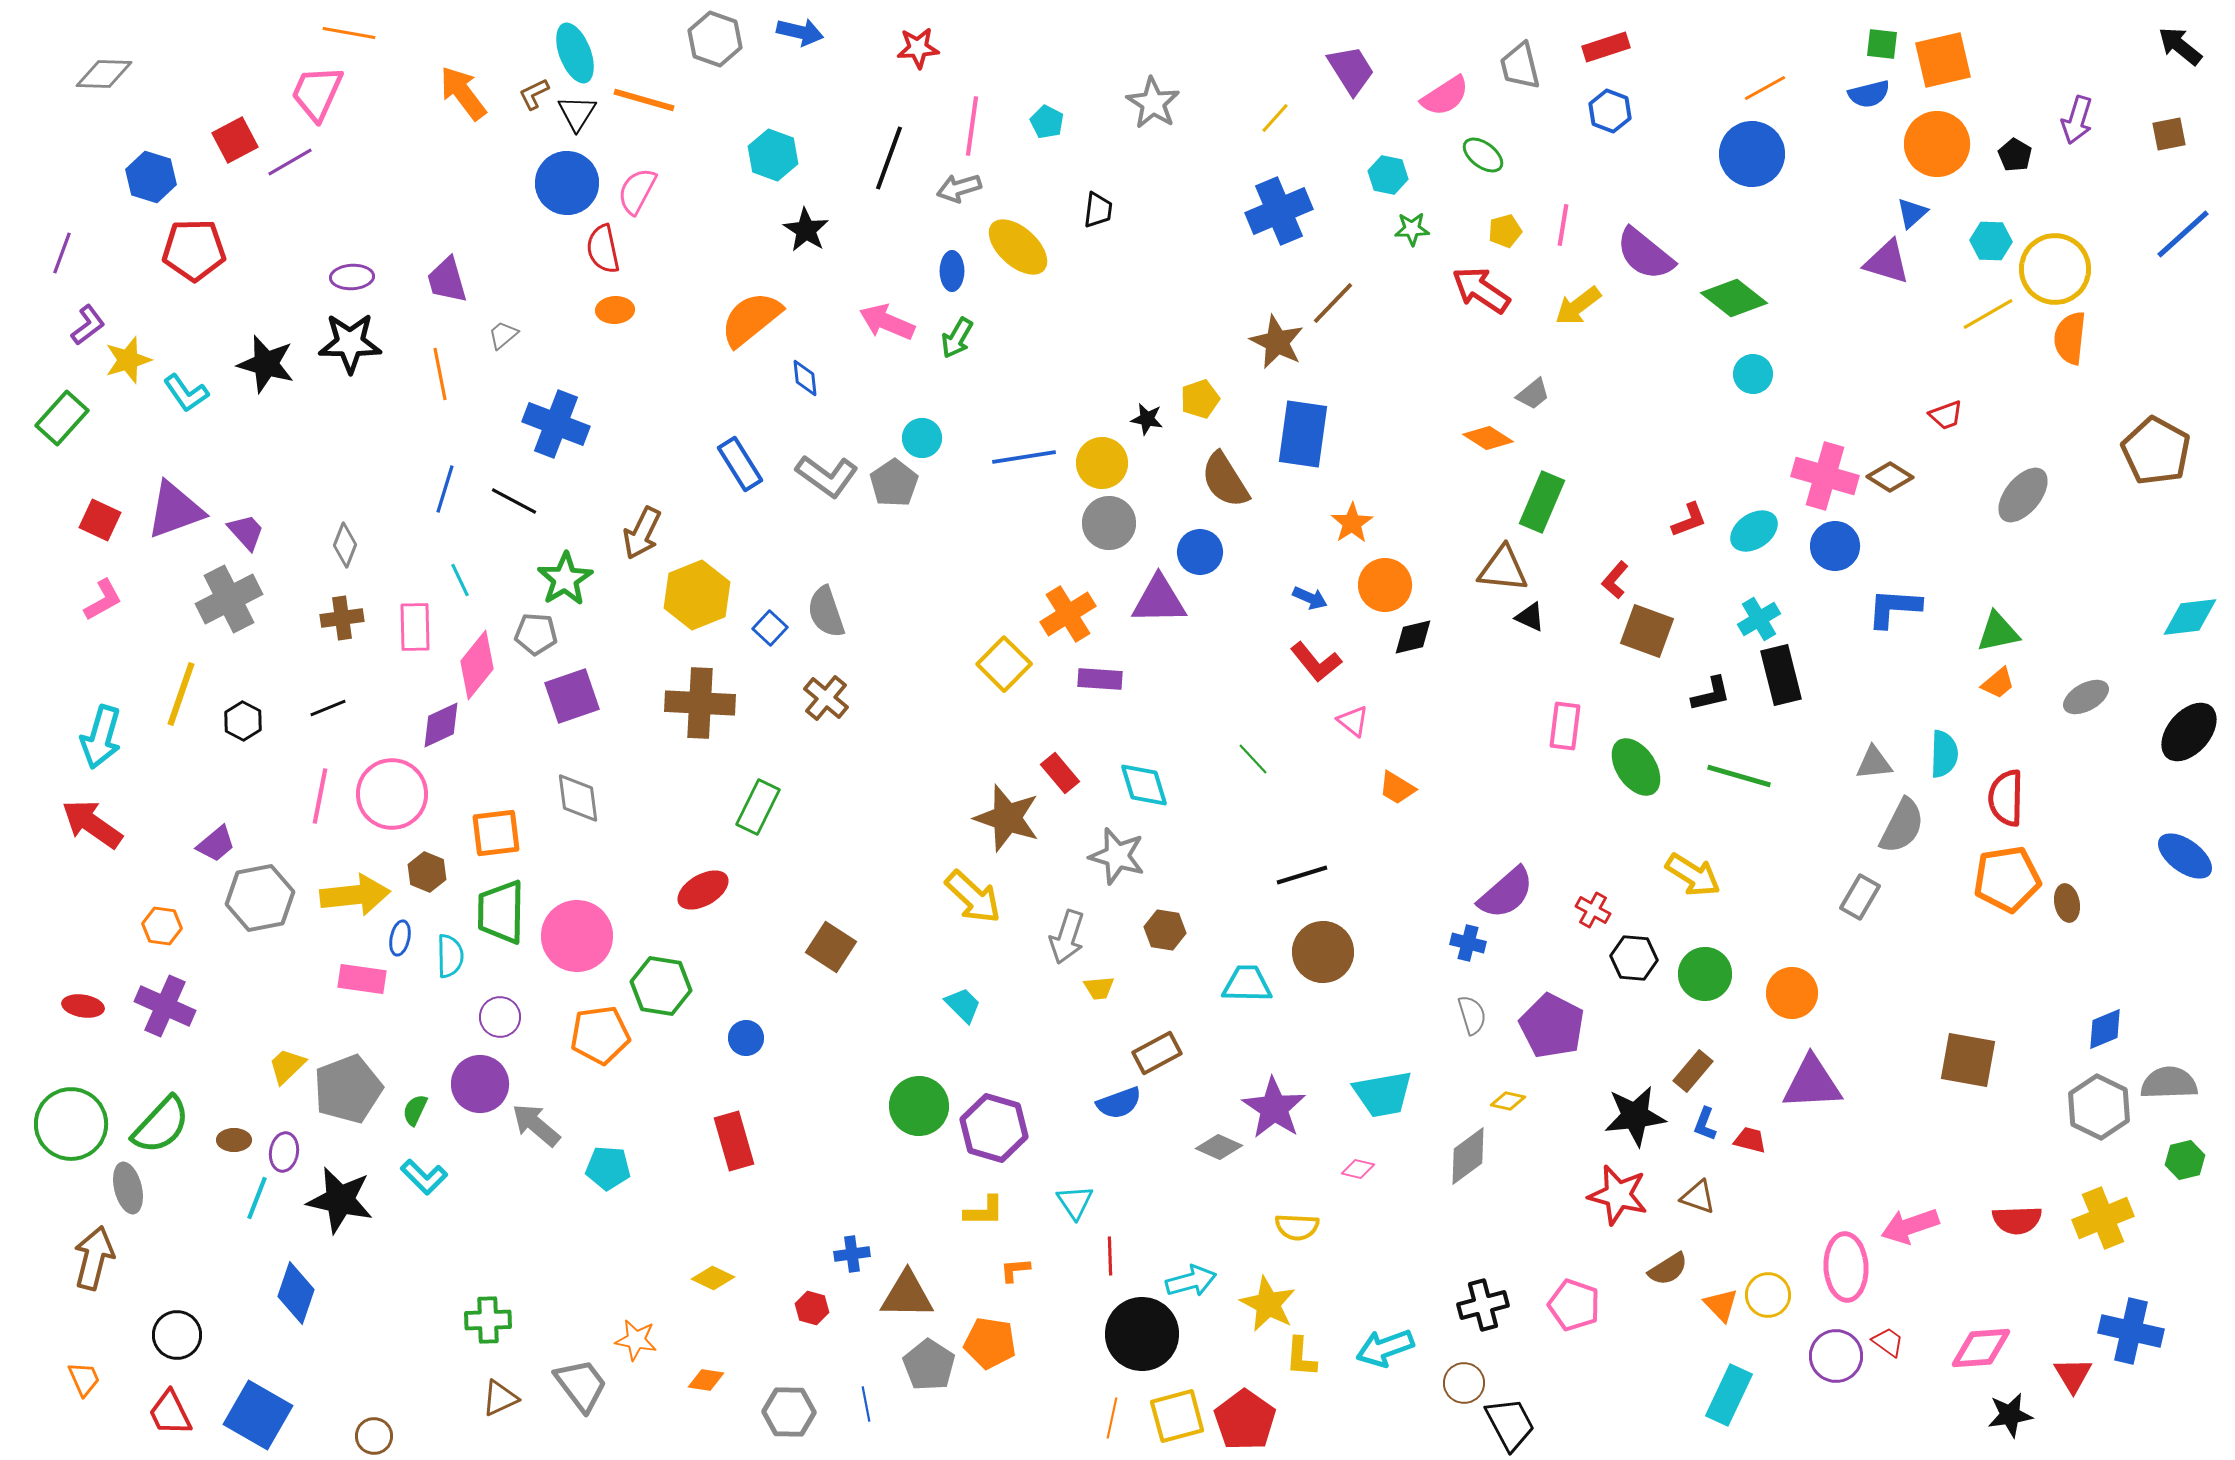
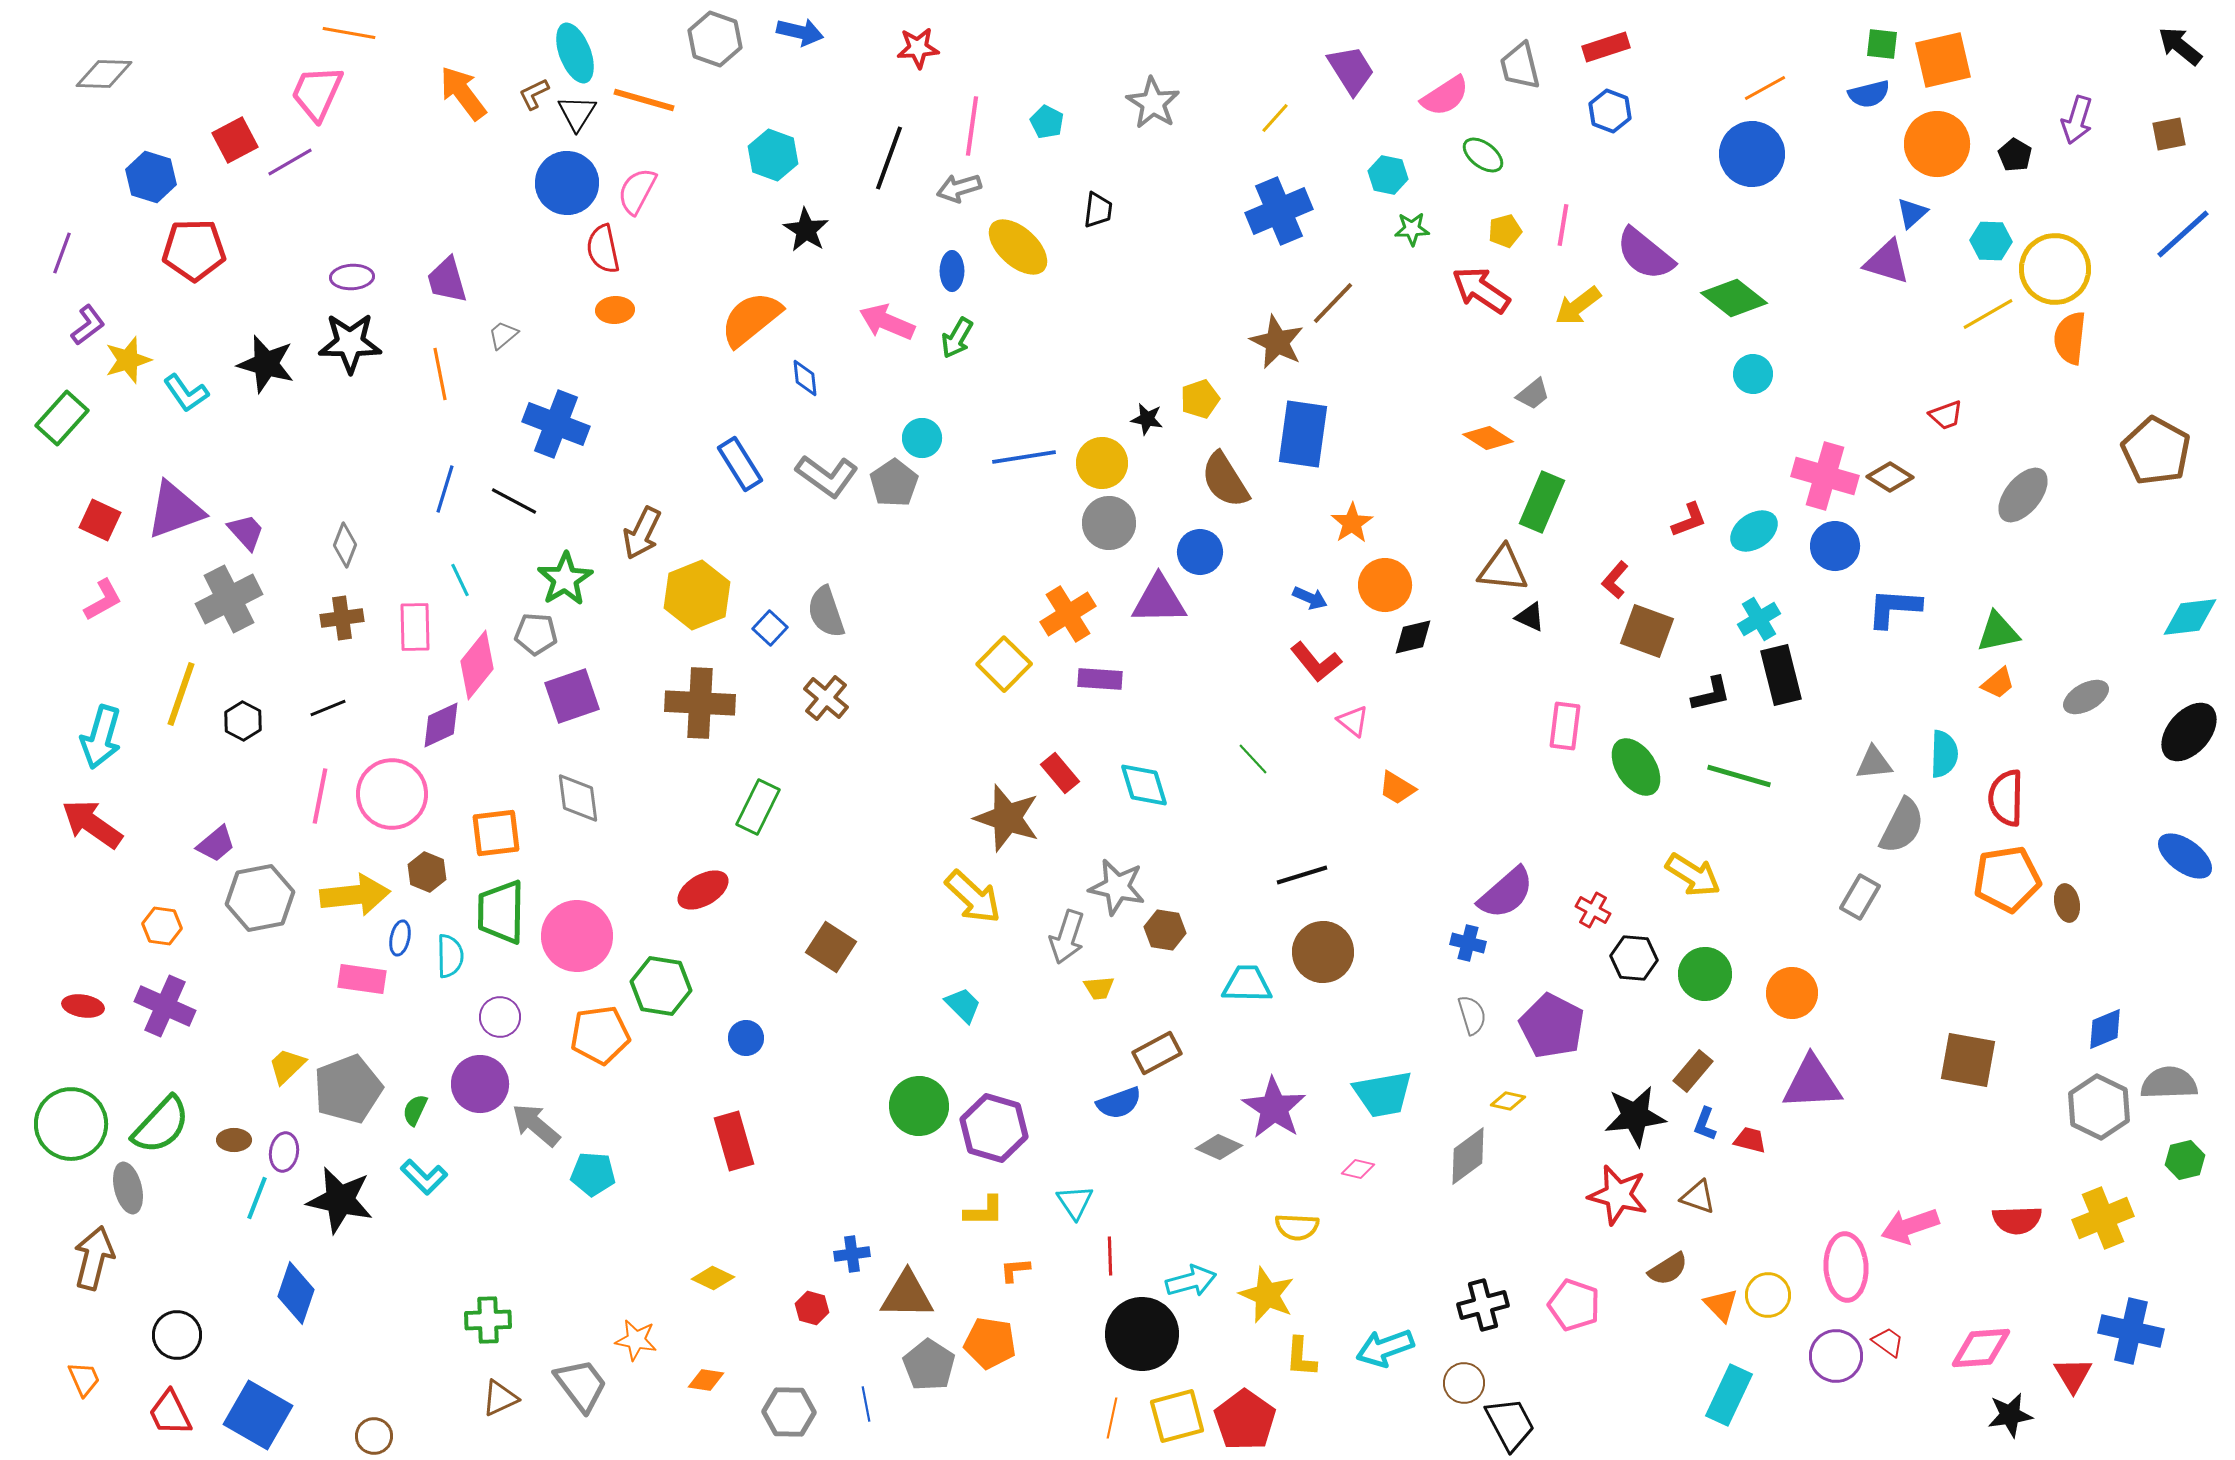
gray star at (1117, 856): moved 31 px down; rotated 4 degrees counterclockwise
cyan pentagon at (608, 1168): moved 15 px left, 6 px down
yellow star at (1268, 1304): moved 1 px left, 9 px up; rotated 4 degrees counterclockwise
